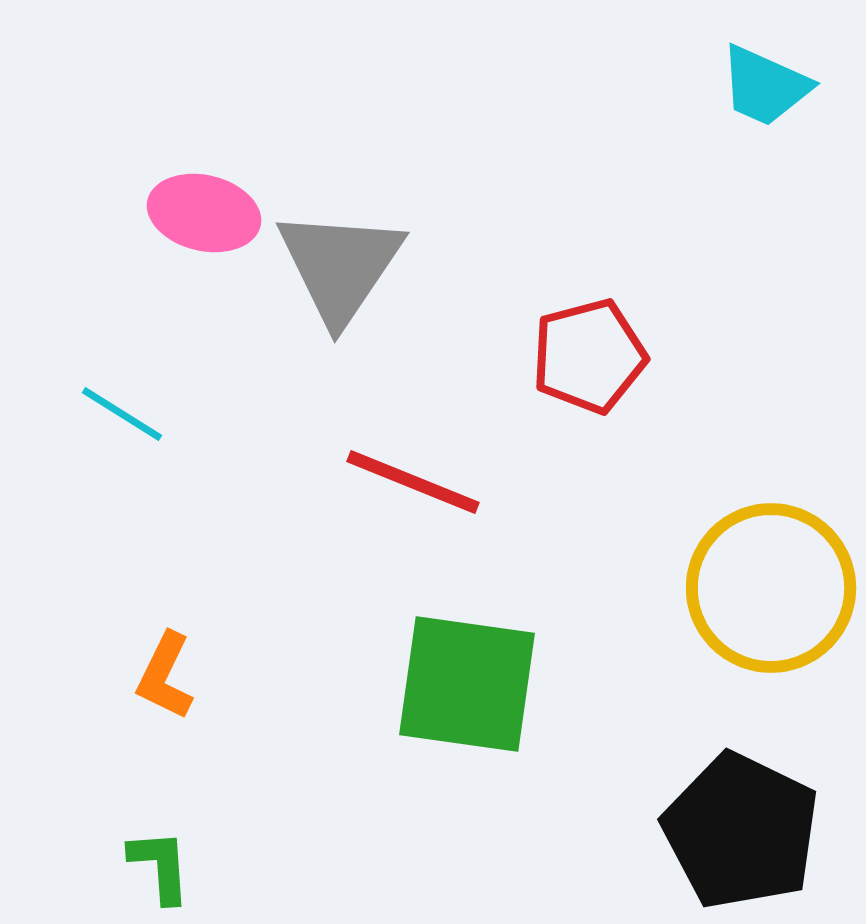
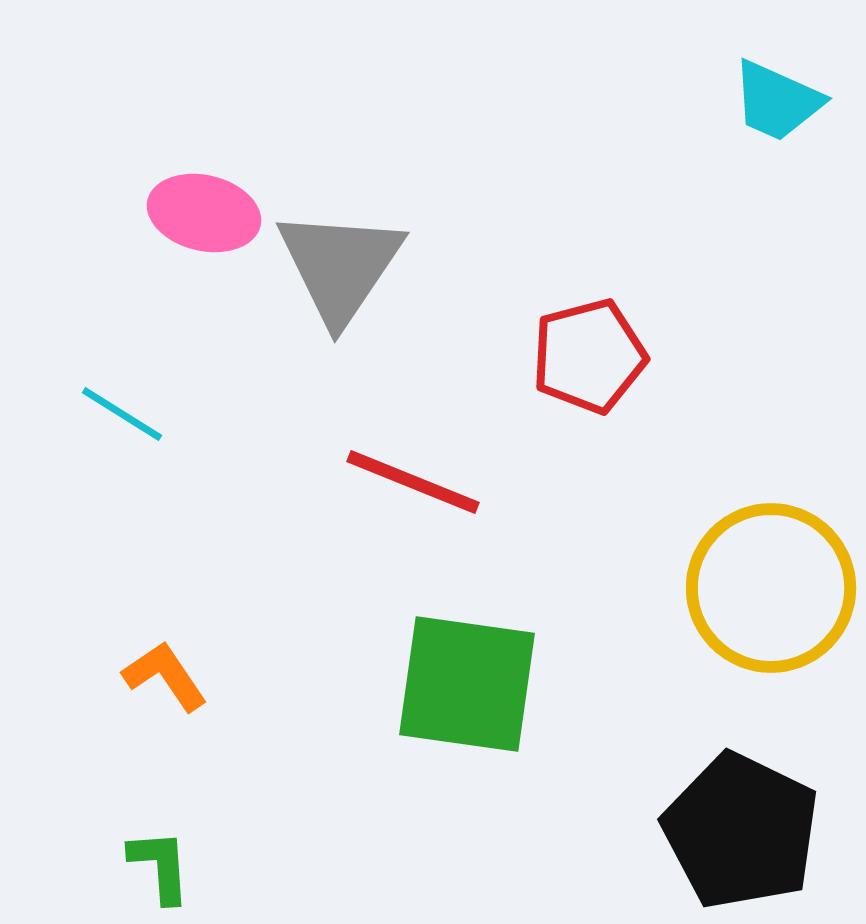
cyan trapezoid: moved 12 px right, 15 px down
orange L-shape: rotated 120 degrees clockwise
